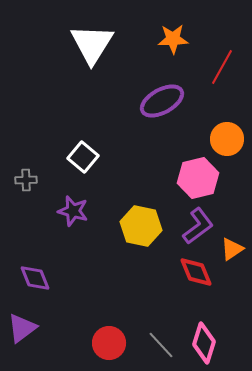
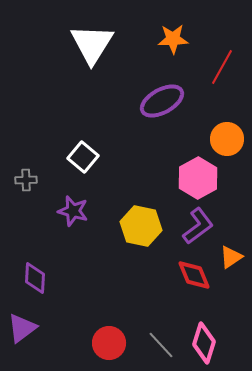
pink hexagon: rotated 15 degrees counterclockwise
orange triangle: moved 1 px left, 8 px down
red diamond: moved 2 px left, 3 px down
purple diamond: rotated 24 degrees clockwise
